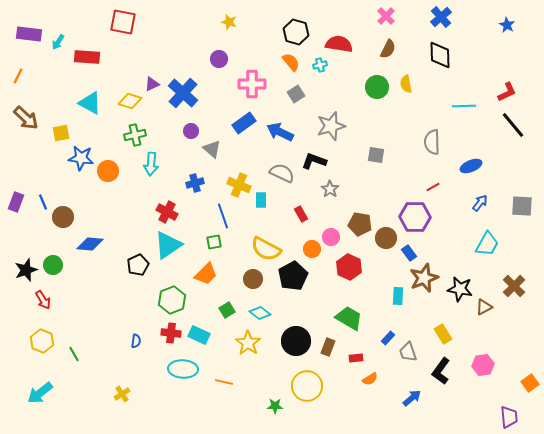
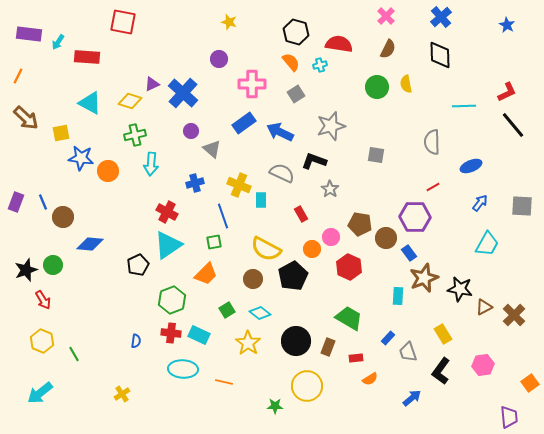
brown cross at (514, 286): moved 29 px down
